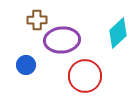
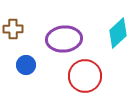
brown cross: moved 24 px left, 9 px down
purple ellipse: moved 2 px right, 1 px up
